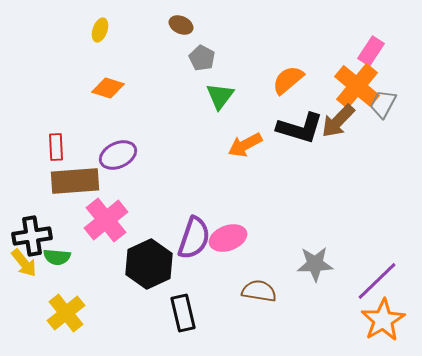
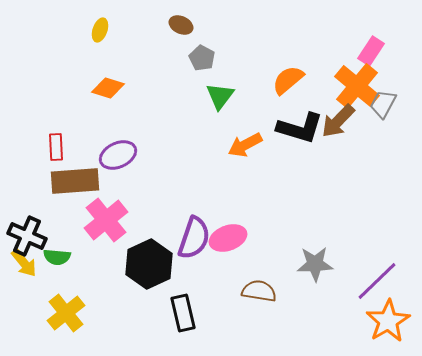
black cross: moved 5 px left; rotated 33 degrees clockwise
orange star: moved 5 px right, 1 px down
